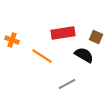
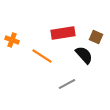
black semicircle: rotated 18 degrees clockwise
